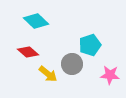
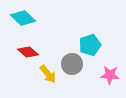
cyan diamond: moved 13 px left, 3 px up
yellow arrow: rotated 12 degrees clockwise
